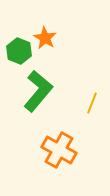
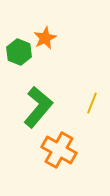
orange star: rotated 15 degrees clockwise
green hexagon: moved 1 px down
green L-shape: moved 16 px down
